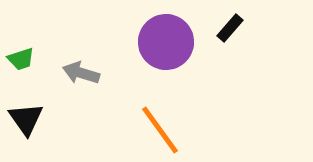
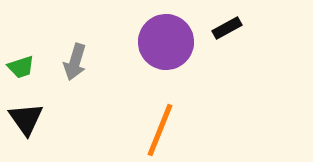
black rectangle: moved 3 px left; rotated 20 degrees clockwise
green trapezoid: moved 8 px down
gray arrow: moved 6 px left, 11 px up; rotated 90 degrees counterclockwise
orange line: rotated 58 degrees clockwise
